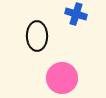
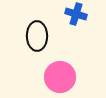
pink circle: moved 2 px left, 1 px up
